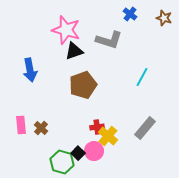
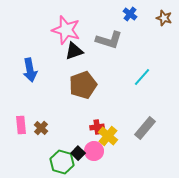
cyan line: rotated 12 degrees clockwise
